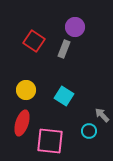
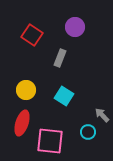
red square: moved 2 px left, 6 px up
gray rectangle: moved 4 px left, 9 px down
cyan circle: moved 1 px left, 1 px down
